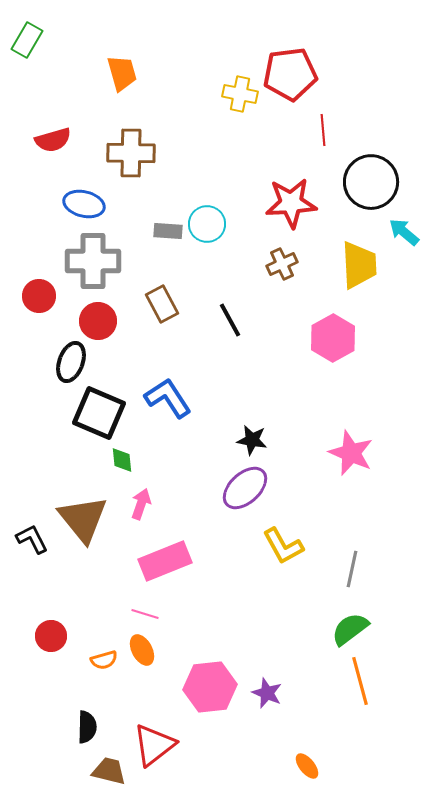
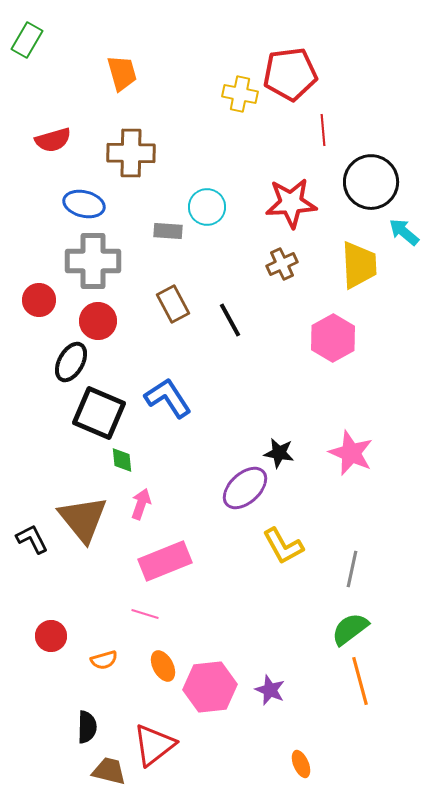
cyan circle at (207, 224): moved 17 px up
red circle at (39, 296): moved 4 px down
brown rectangle at (162, 304): moved 11 px right
black ellipse at (71, 362): rotated 9 degrees clockwise
black star at (252, 440): moved 27 px right, 13 px down
orange ellipse at (142, 650): moved 21 px right, 16 px down
purple star at (267, 693): moved 3 px right, 3 px up
orange ellipse at (307, 766): moved 6 px left, 2 px up; rotated 16 degrees clockwise
